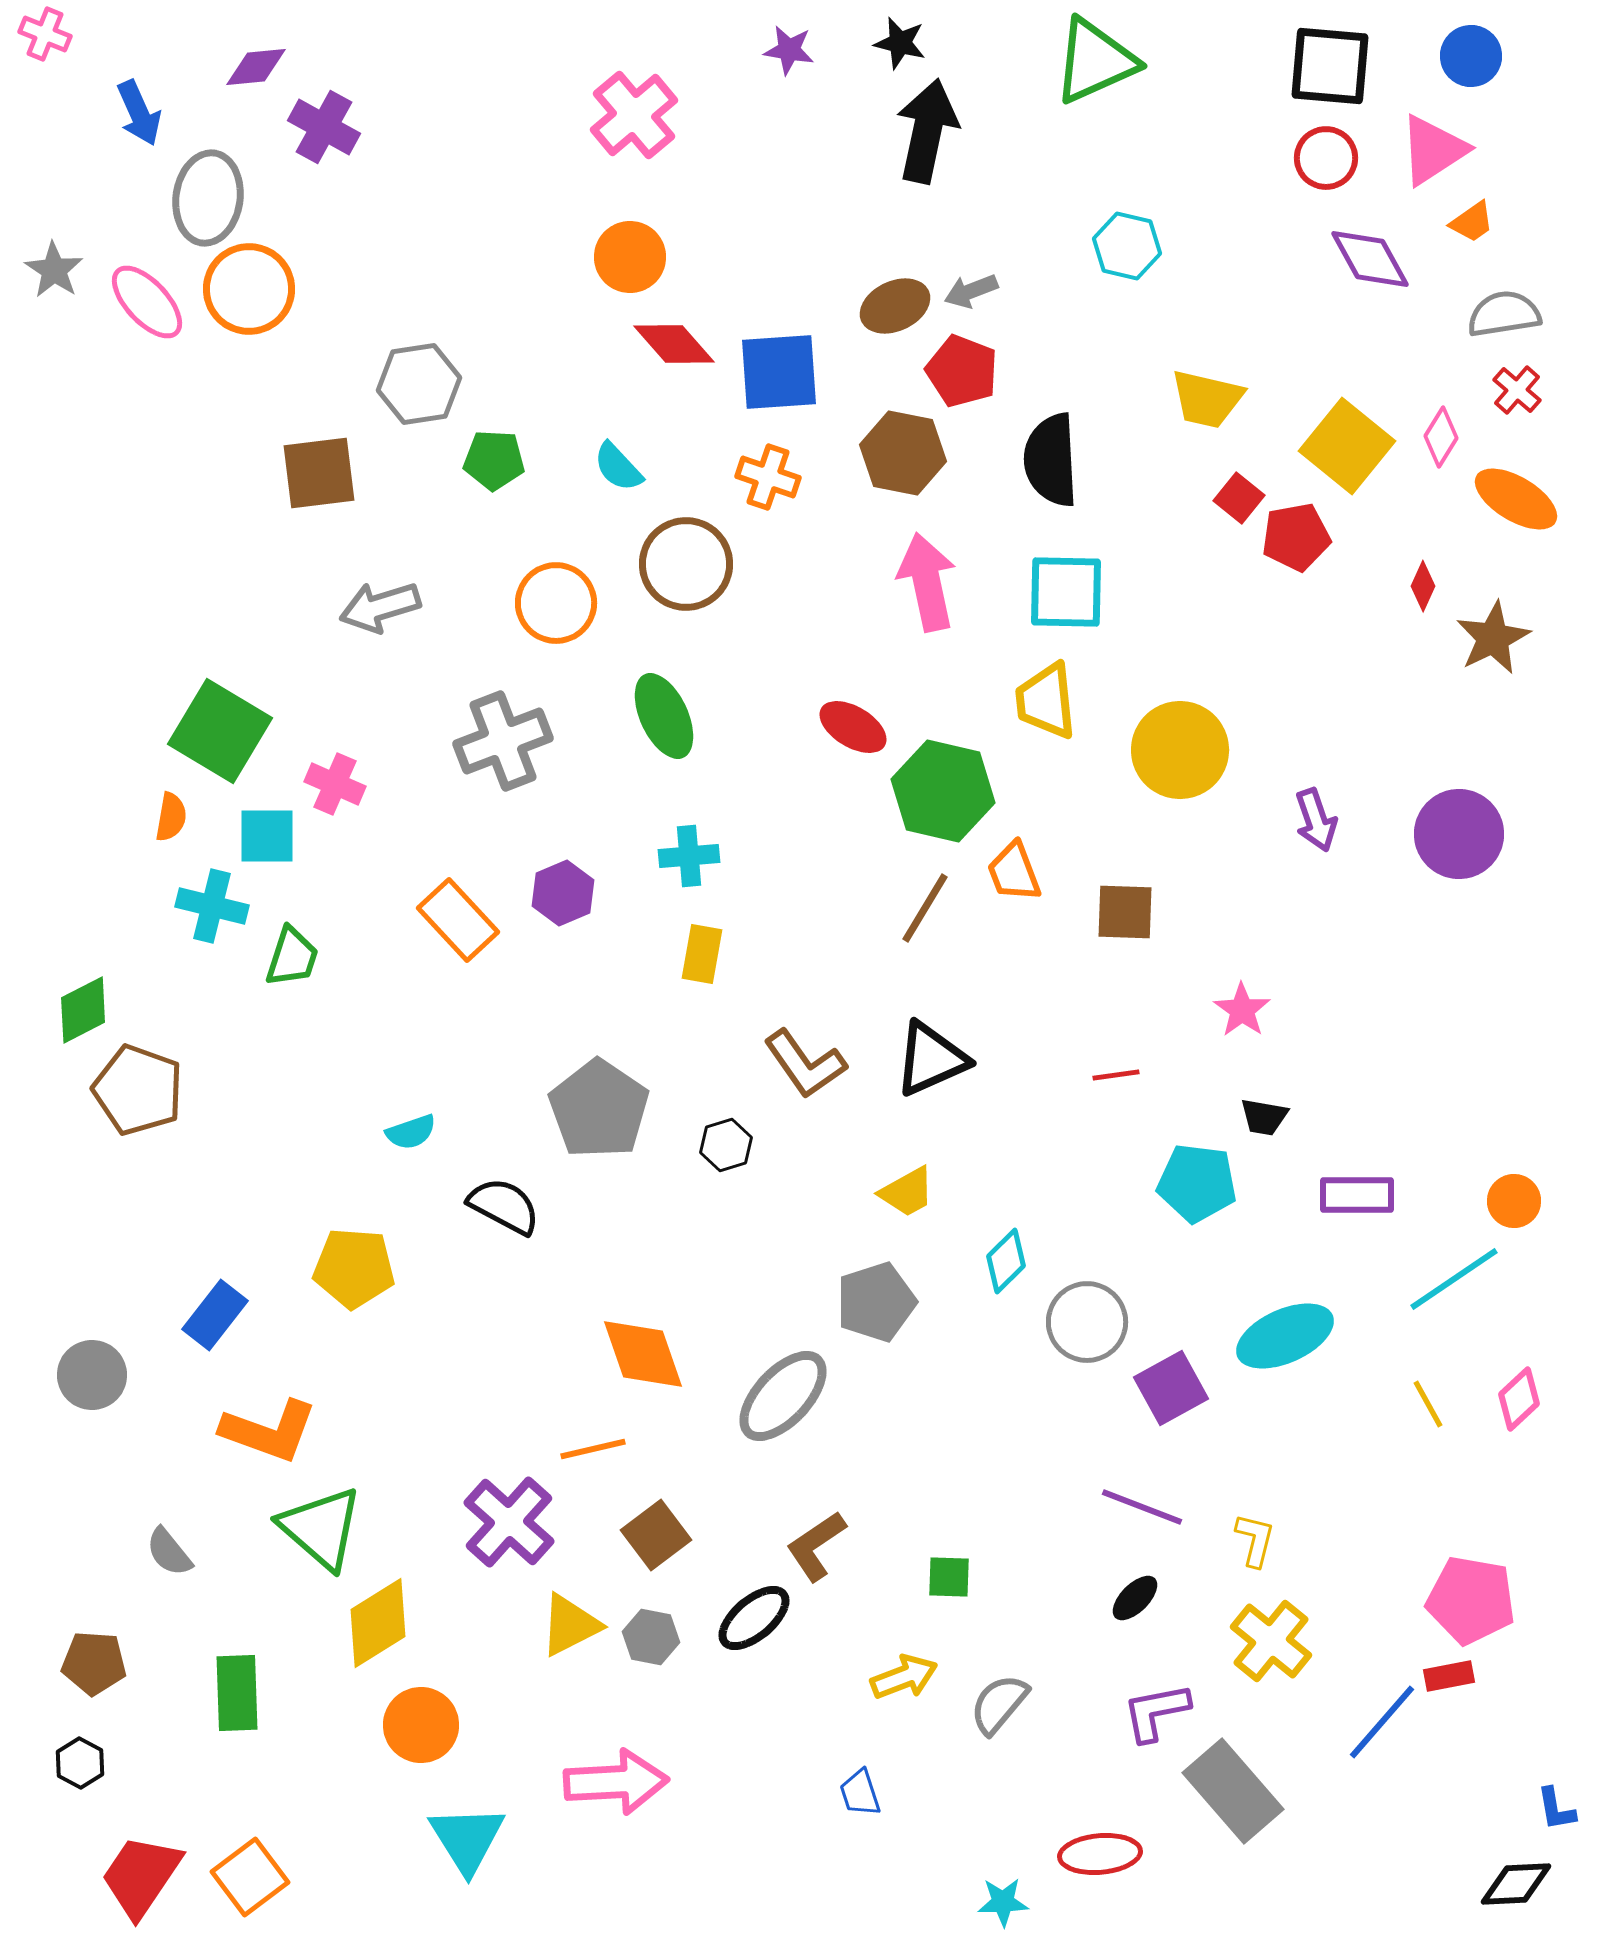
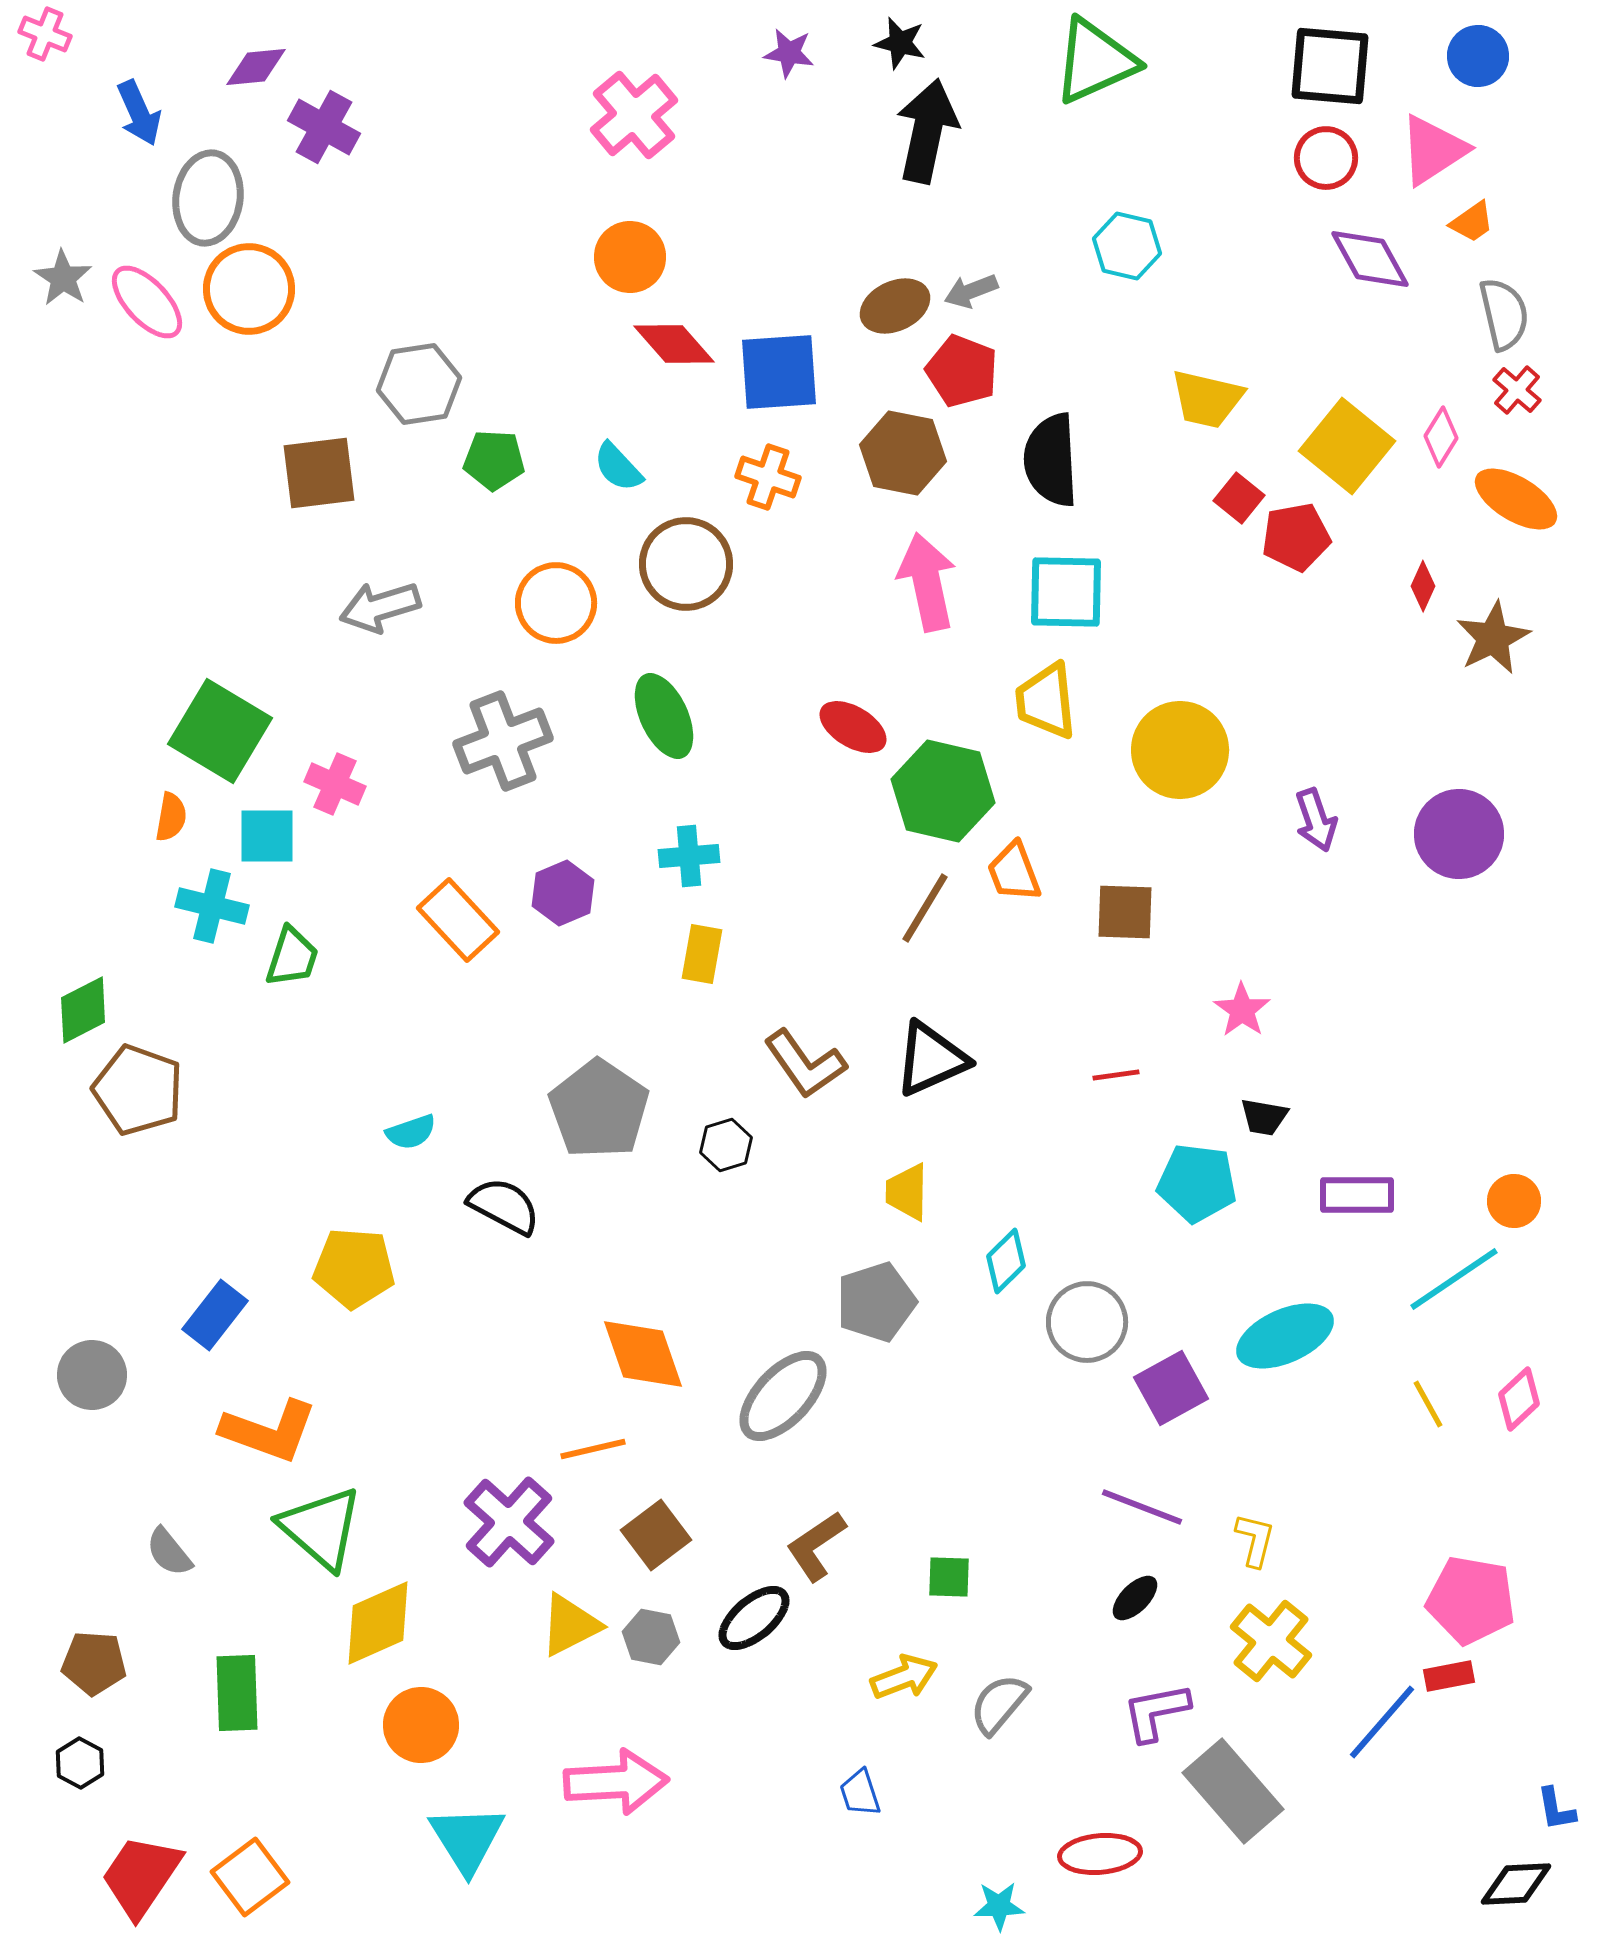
purple star at (789, 50): moved 3 px down
blue circle at (1471, 56): moved 7 px right
gray star at (54, 270): moved 9 px right, 8 px down
gray semicircle at (1504, 314): rotated 86 degrees clockwise
yellow trapezoid at (907, 1192): rotated 120 degrees clockwise
yellow diamond at (378, 1623): rotated 8 degrees clockwise
cyan star at (1003, 1902): moved 4 px left, 4 px down
